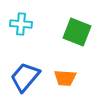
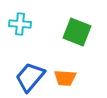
cyan cross: moved 1 px left
blue trapezoid: moved 5 px right
